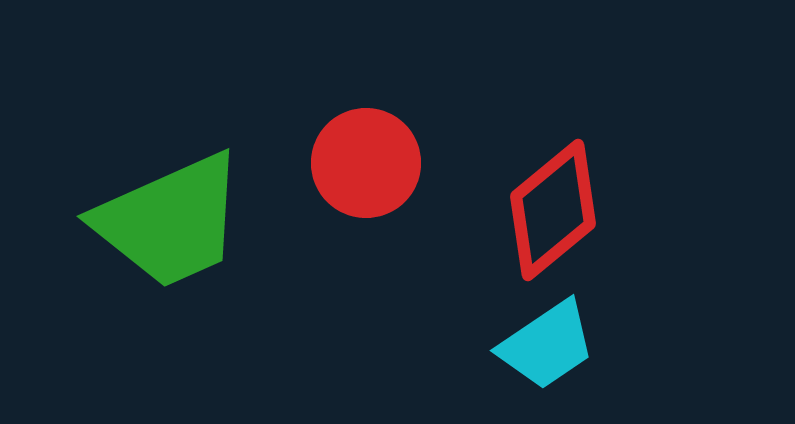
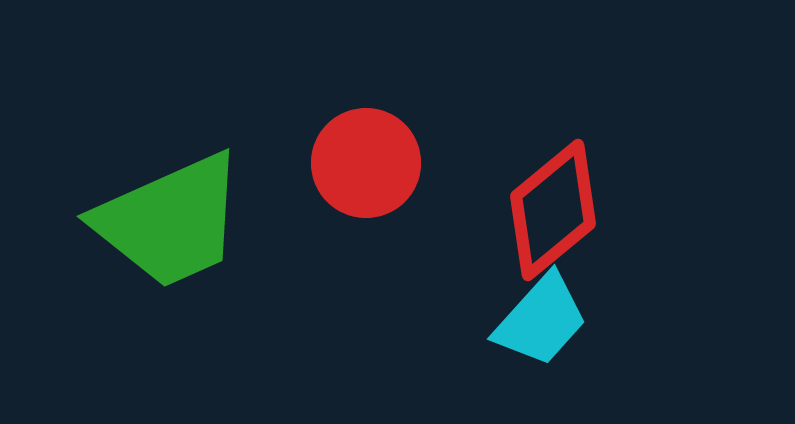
cyan trapezoid: moved 6 px left, 25 px up; rotated 14 degrees counterclockwise
